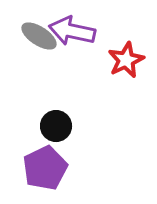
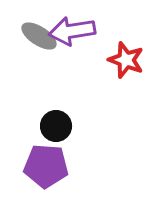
purple arrow: rotated 21 degrees counterclockwise
red star: rotated 27 degrees counterclockwise
purple pentagon: moved 1 px right, 2 px up; rotated 30 degrees clockwise
